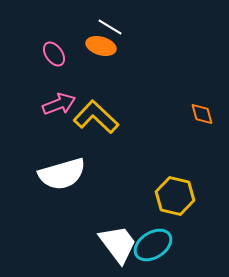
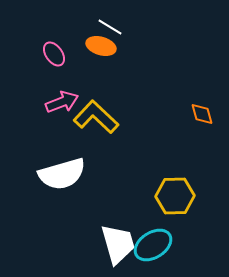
pink arrow: moved 3 px right, 2 px up
yellow hexagon: rotated 15 degrees counterclockwise
white trapezoid: rotated 21 degrees clockwise
